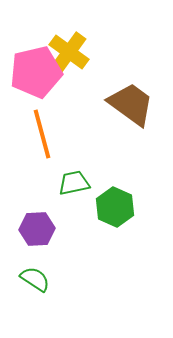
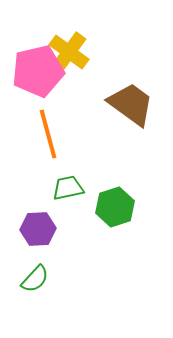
pink pentagon: moved 2 px right, 1 px up
orange line: moved 6 px right
green trapezoid: moved 6 px left, 5 px down
green hexagon: rotated 18 degrees clockwise
purple hexagon: moved 1 px right
green semicircle: rotated 100 degrees clockwise
